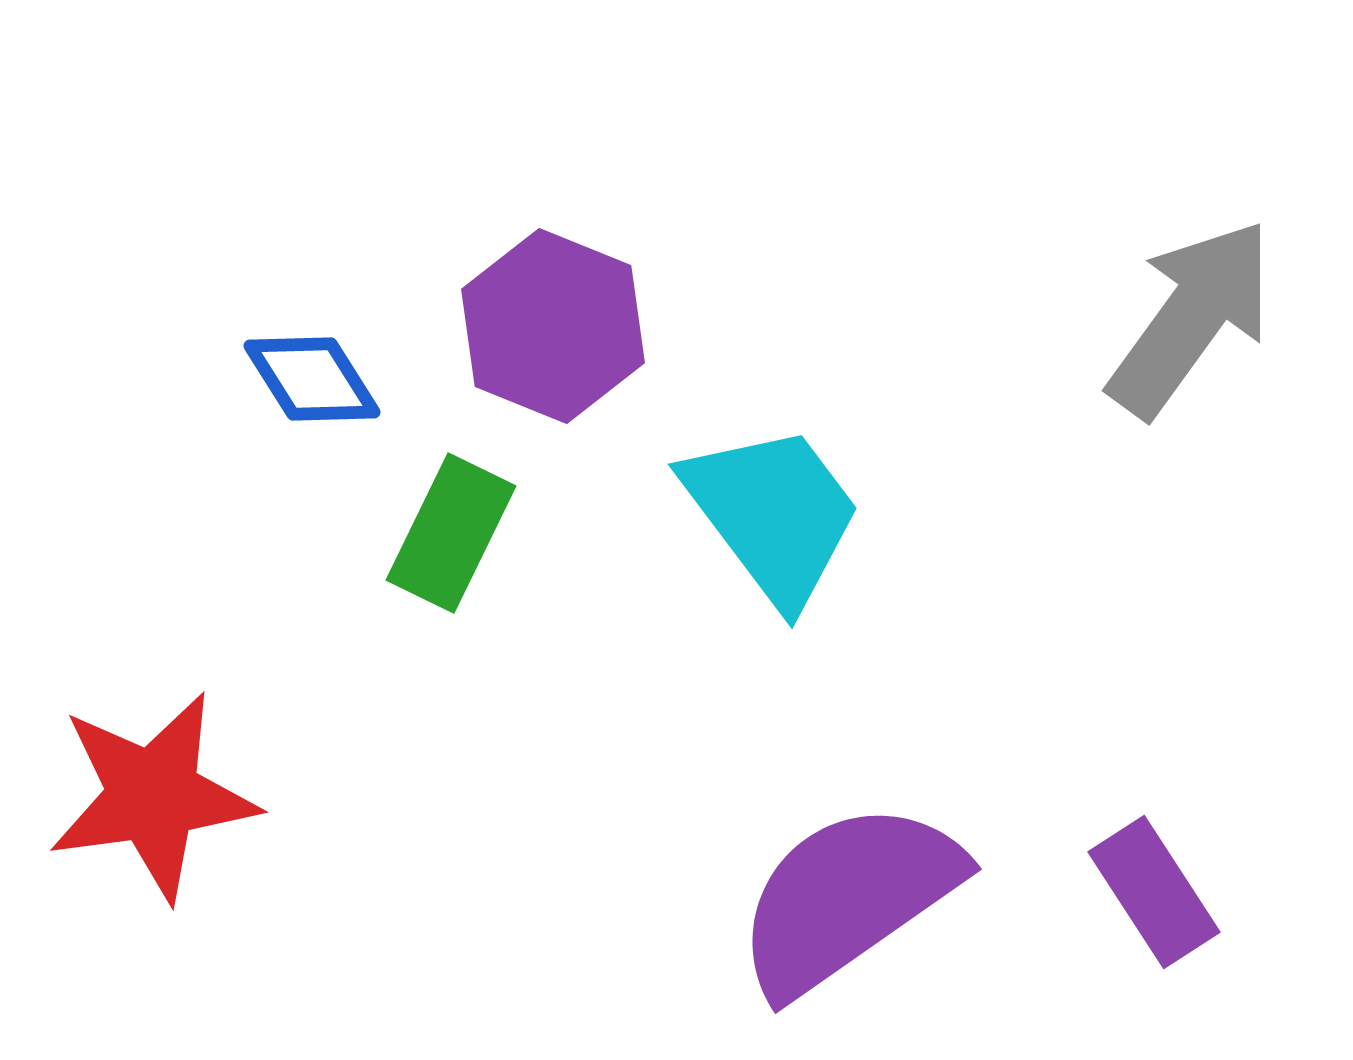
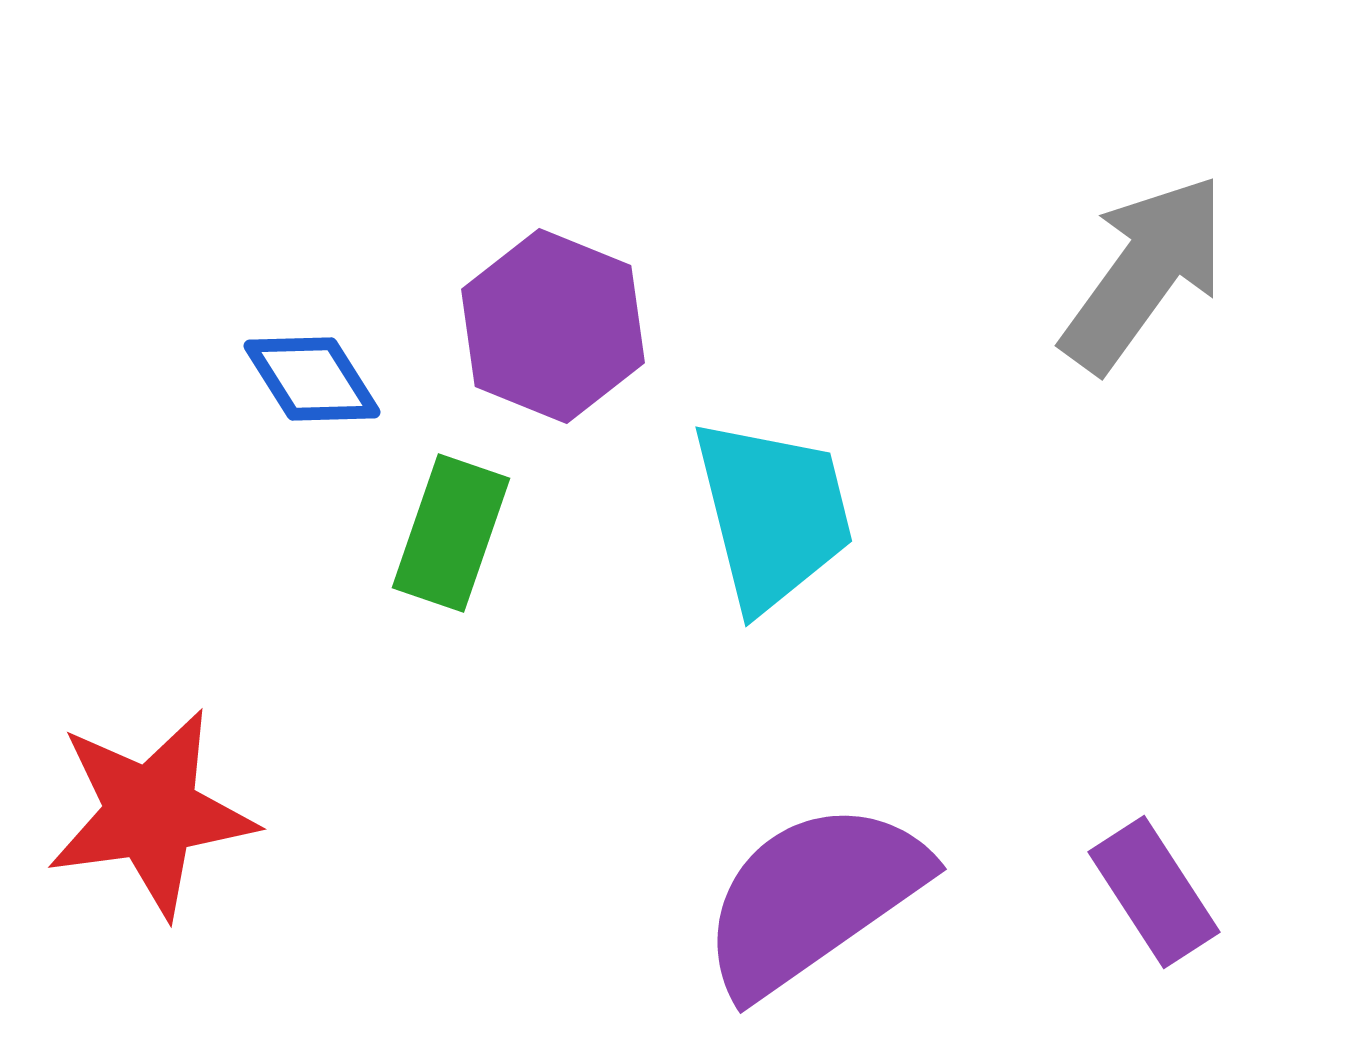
gray arrow: moved 47 px left, 45 px up
cyan trapezoid: rotated 23 degrees clockwise
green rectangle: rotated 7 degrees counterclockwise
red star: moved 2 px left, 17 px down
purple semicircle: moved 35 px left
